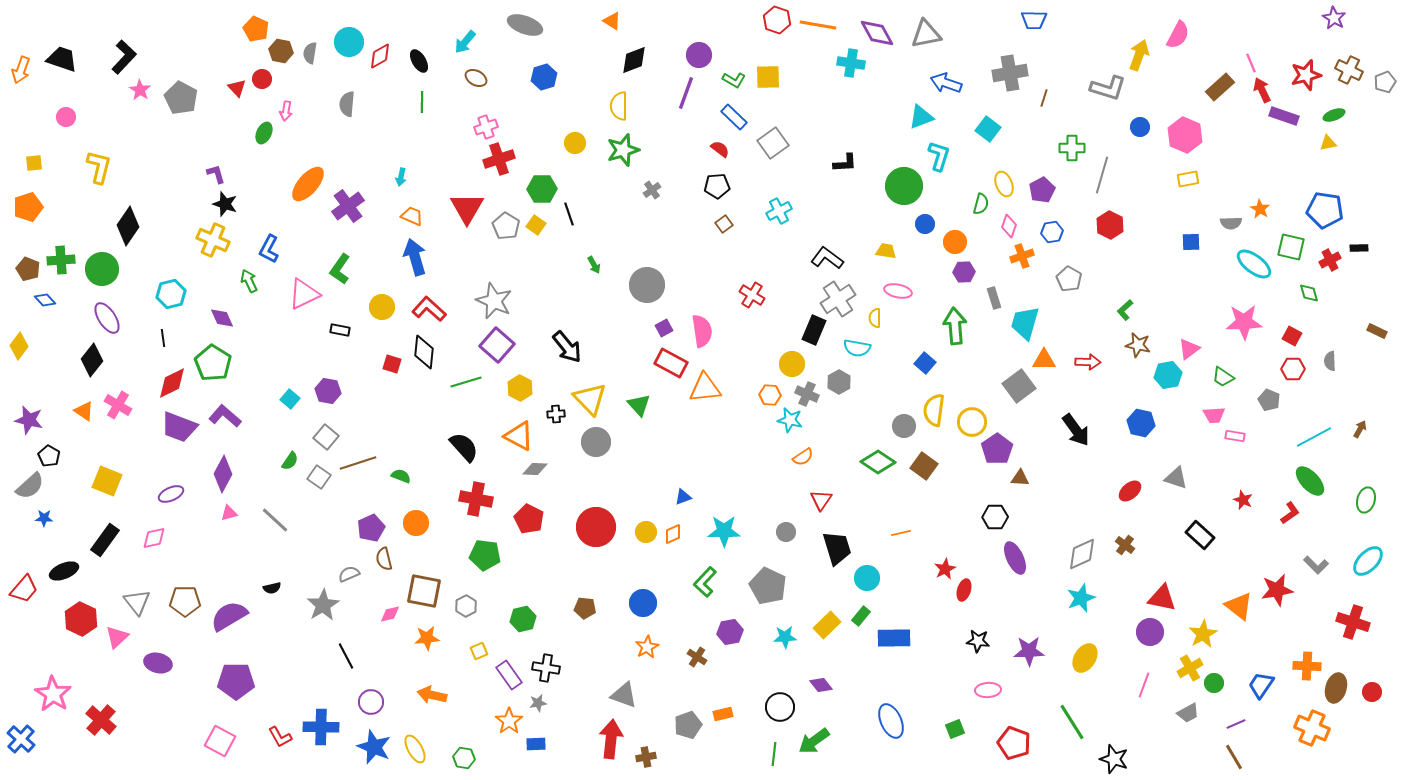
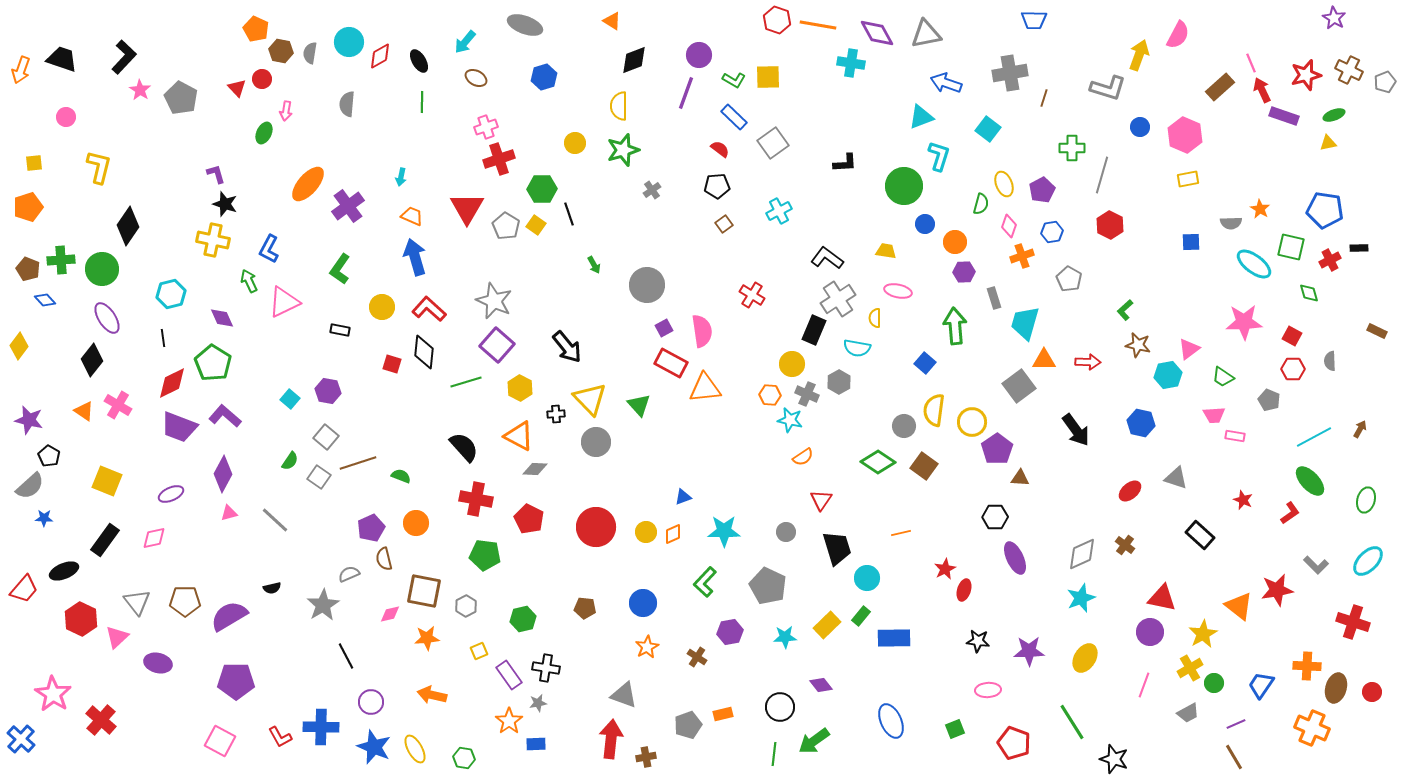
yellow cross at (213, 240): rotated 12 degrees counterclockwise
pink triangle at (304, 294): moved 20 px left, 8 px down
